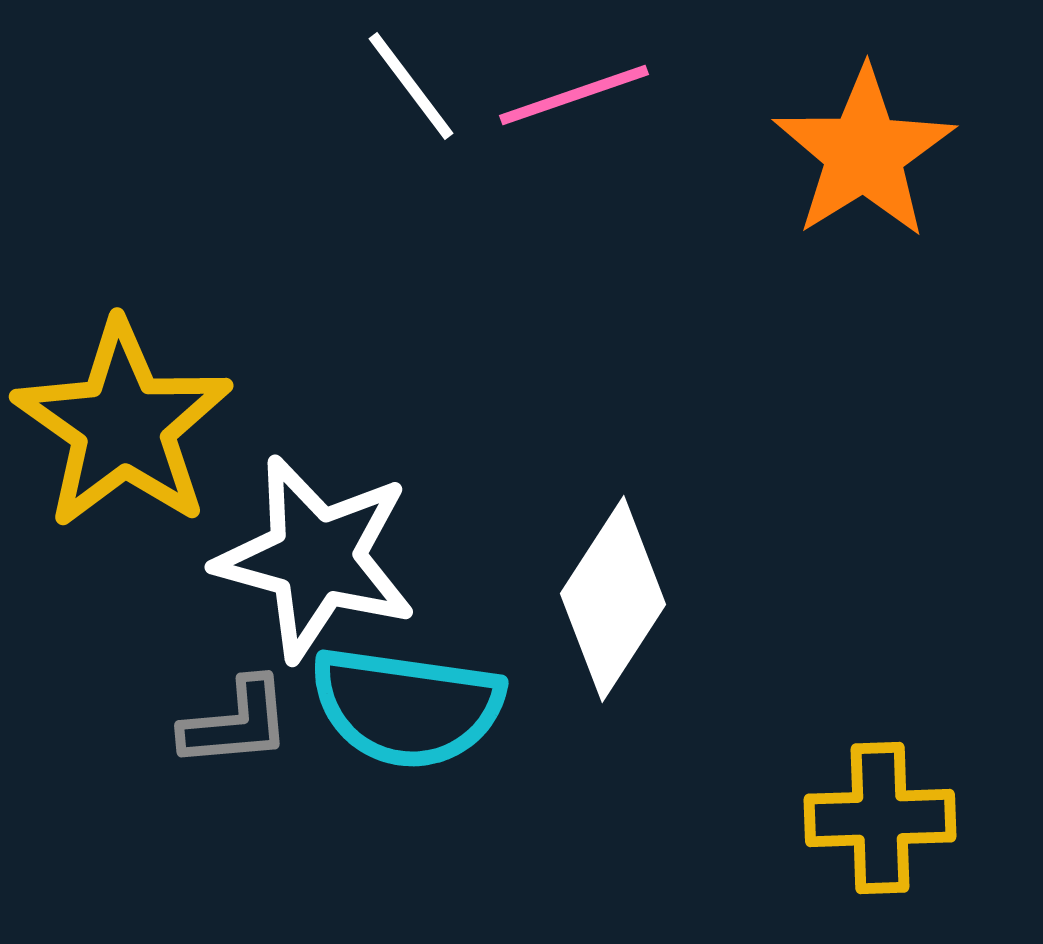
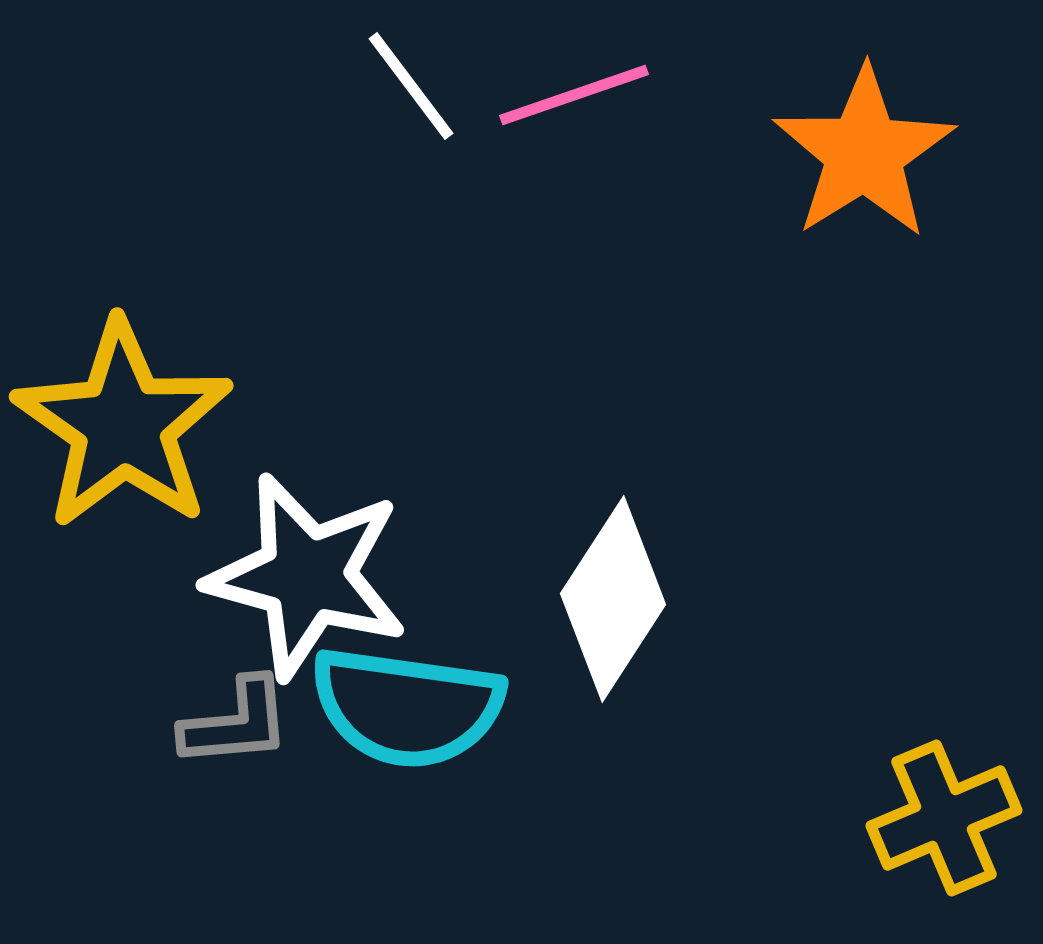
white star: moved 9 px left, 18 px down
yellow cross: moved 64 px right; rotated 21 degrees counterclockwise
